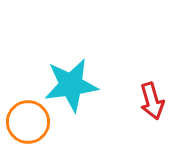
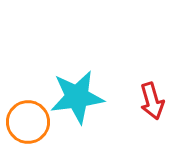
cyan star: moved 6 px right, 12 px down
